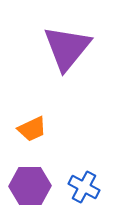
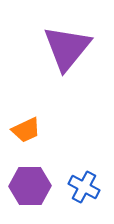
orange trapezoid: moved 6 px left, 1 px down
